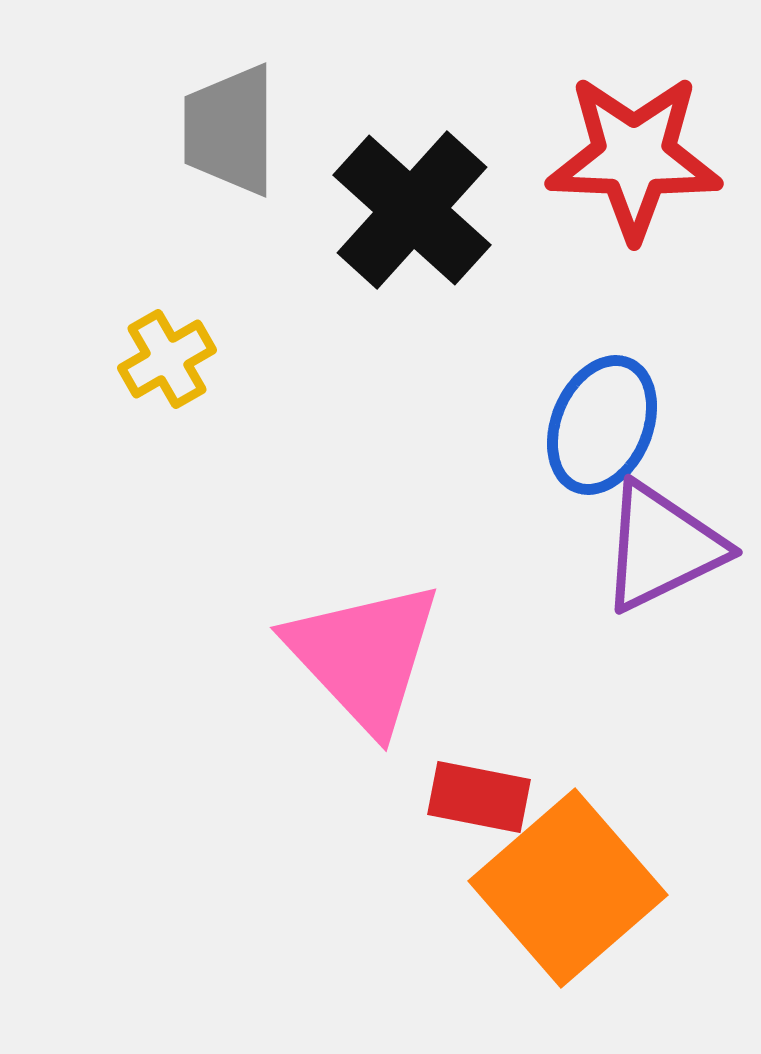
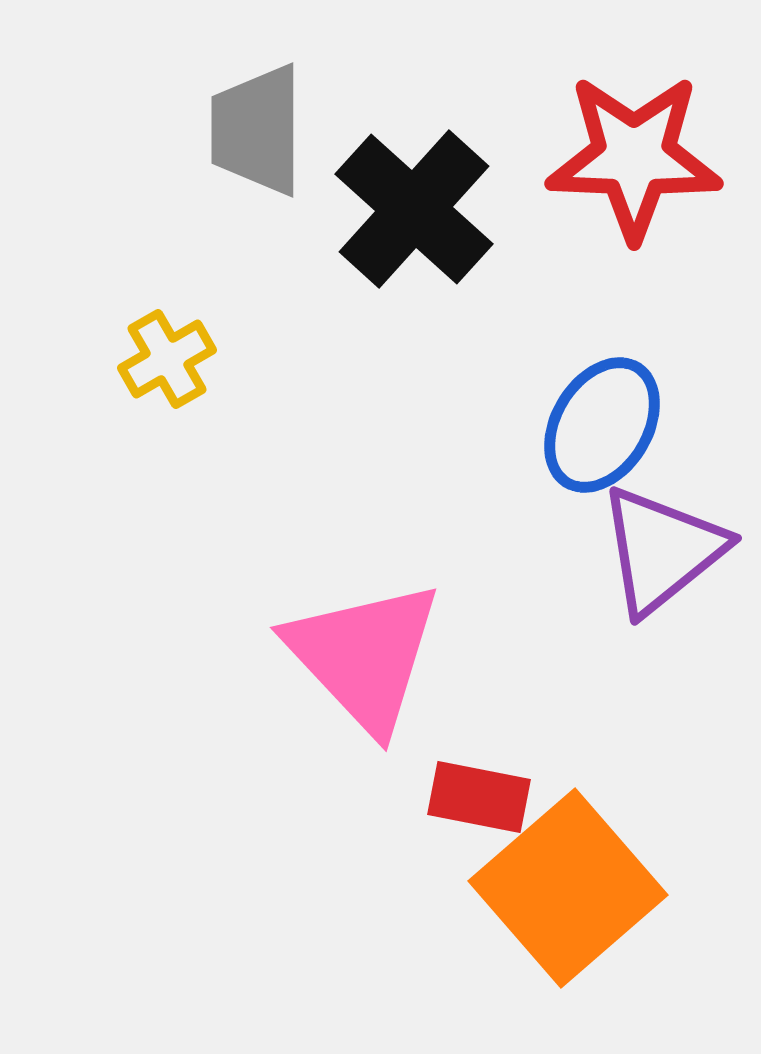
gray trapezoid: moved 27 px right
black cross: moved 2 px right, 1 px up
blue ellipse: rotated 8 degrees clockwise
purple triangle: moved 3 px down; rotated 13 degrees counterclockwise
